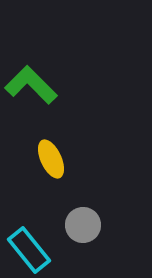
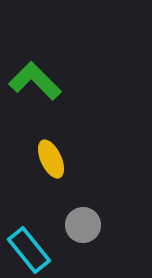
green L-shape: moved 4 px right, 4 px up
